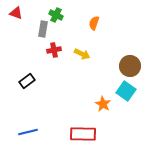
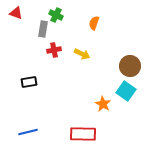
black rectangle: moved 2 px right, 1 px down; rotated 28 degrees clockwise
